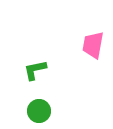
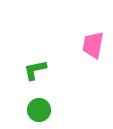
green circle: moved 1 px up
